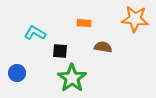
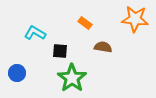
orange rectangle: moved 1 px right; rotated 32 degrees clockwise
